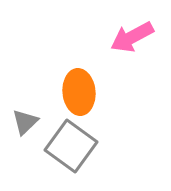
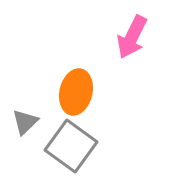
pink arrow: rotated 36 degrees counterclockwise
orange ellipse: moved 3 px left; rotated 18 degrees clockwise
